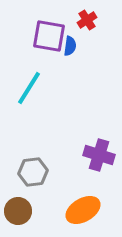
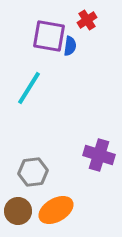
orange ellipse: moved 27 px left
